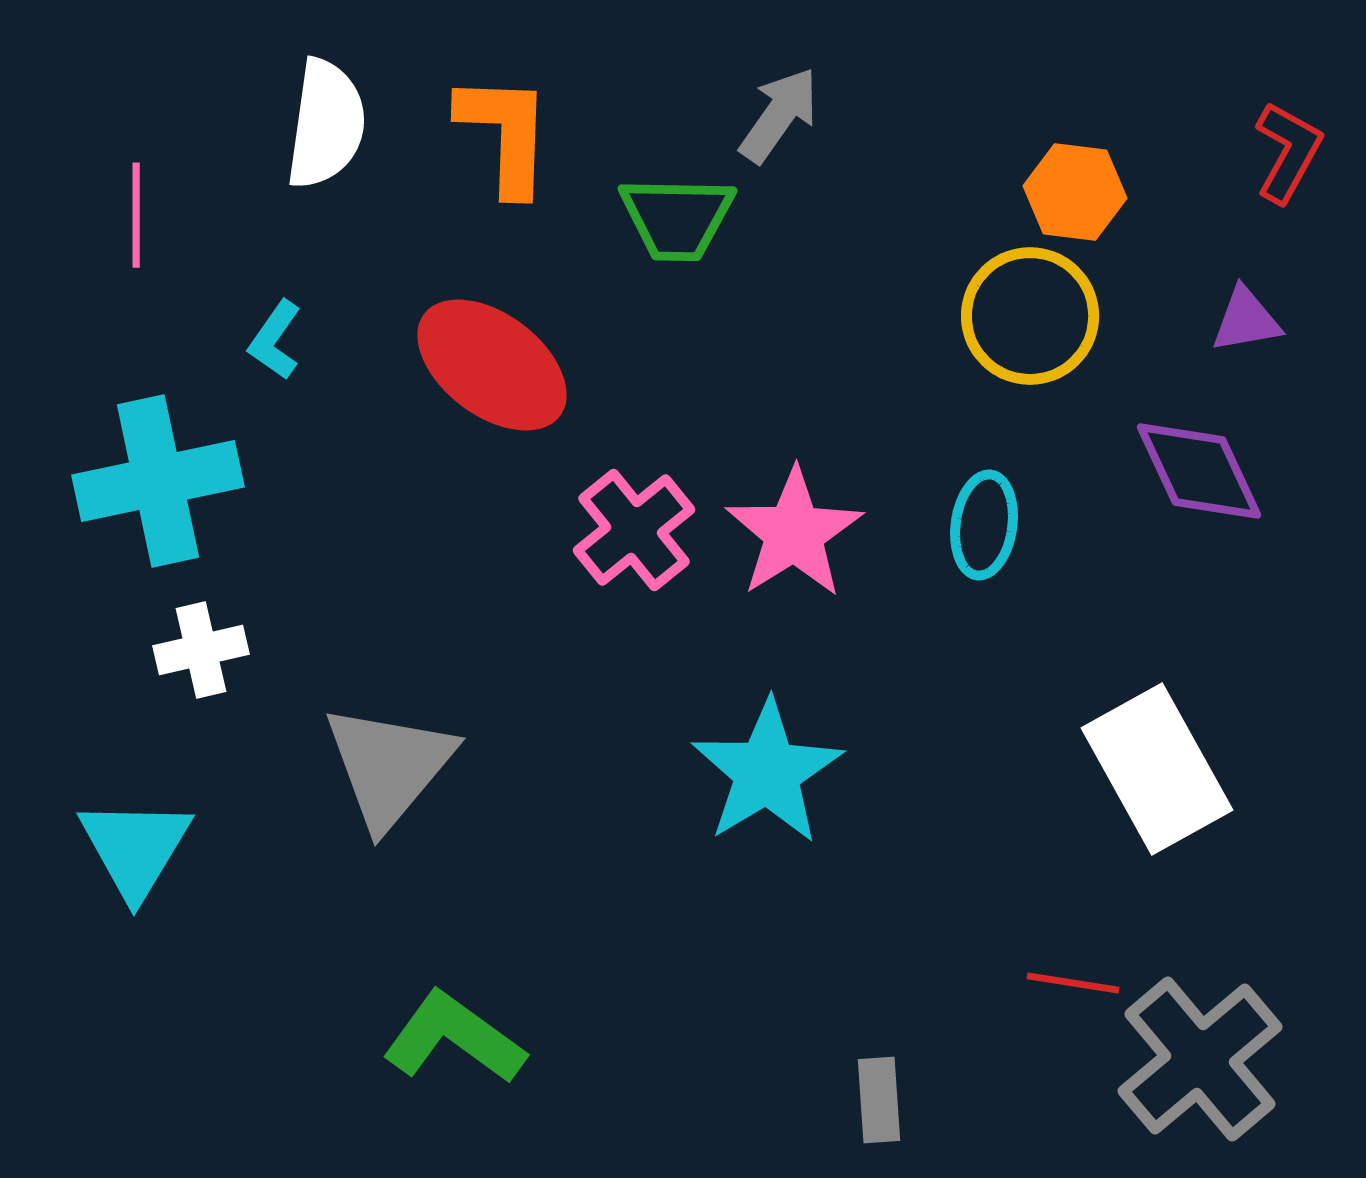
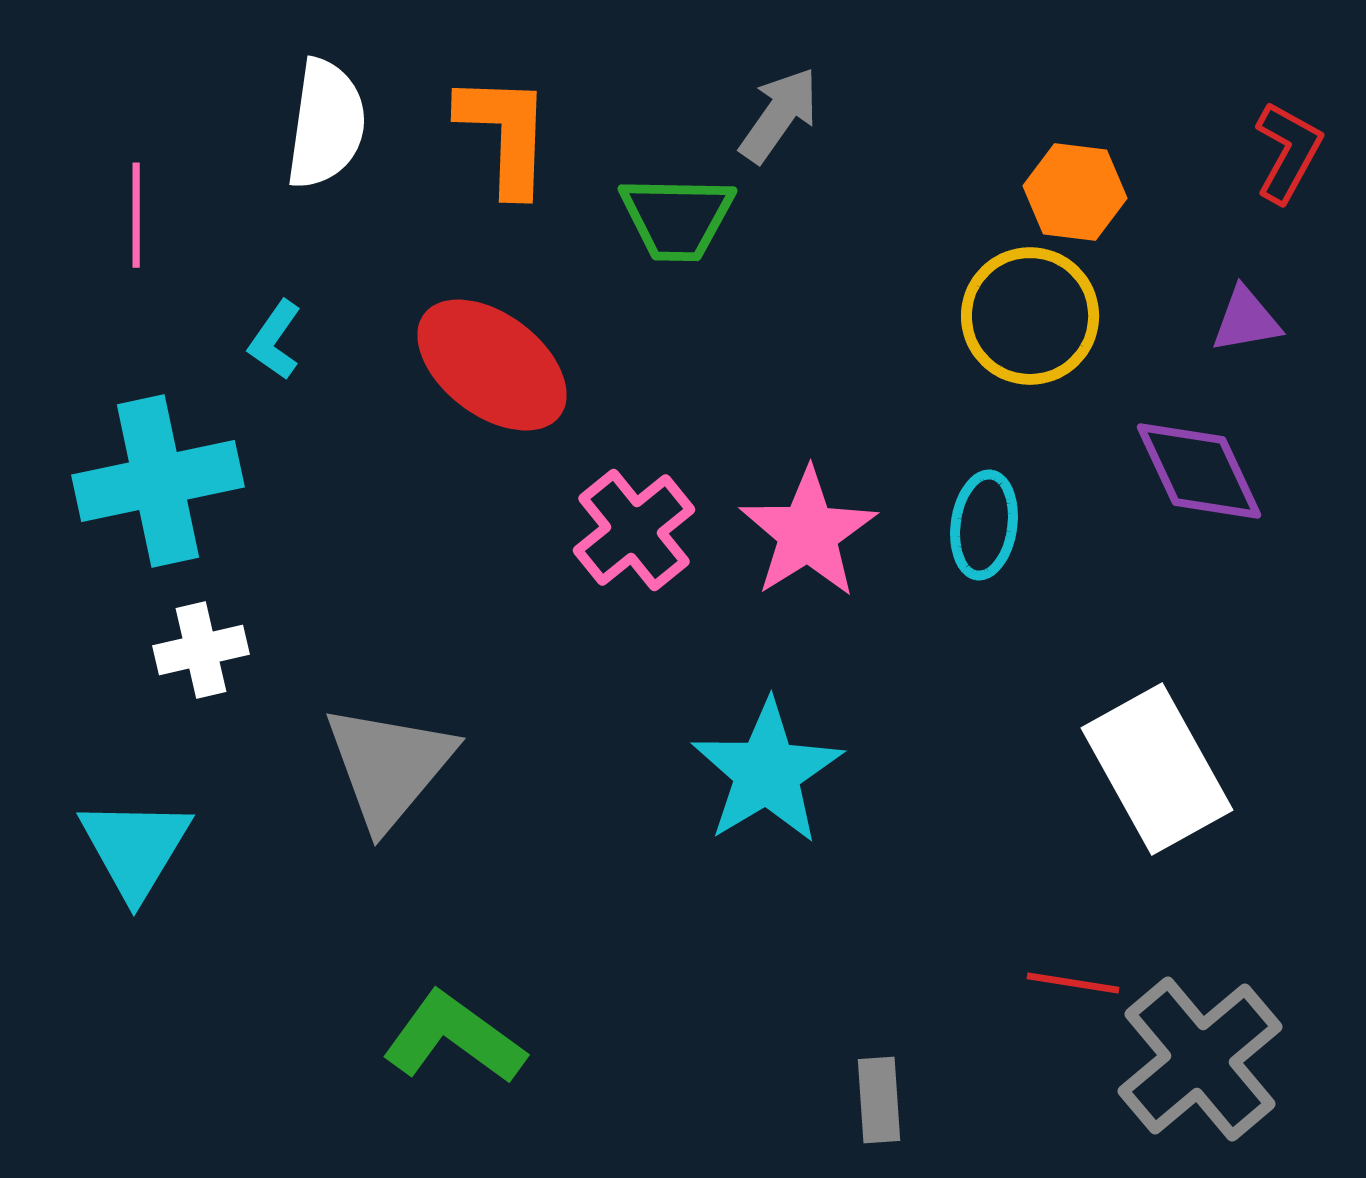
pink star: moved 14 px right
